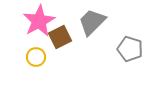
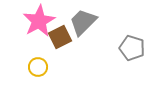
gray trapezoid: moved 9 px left
gray pentagon: moved 2 px right, 1 px up
yellow circle: moved 2 px right, 10 px down
